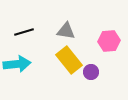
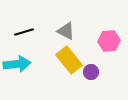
gray triangle: rotated 18 degrees clockwise
